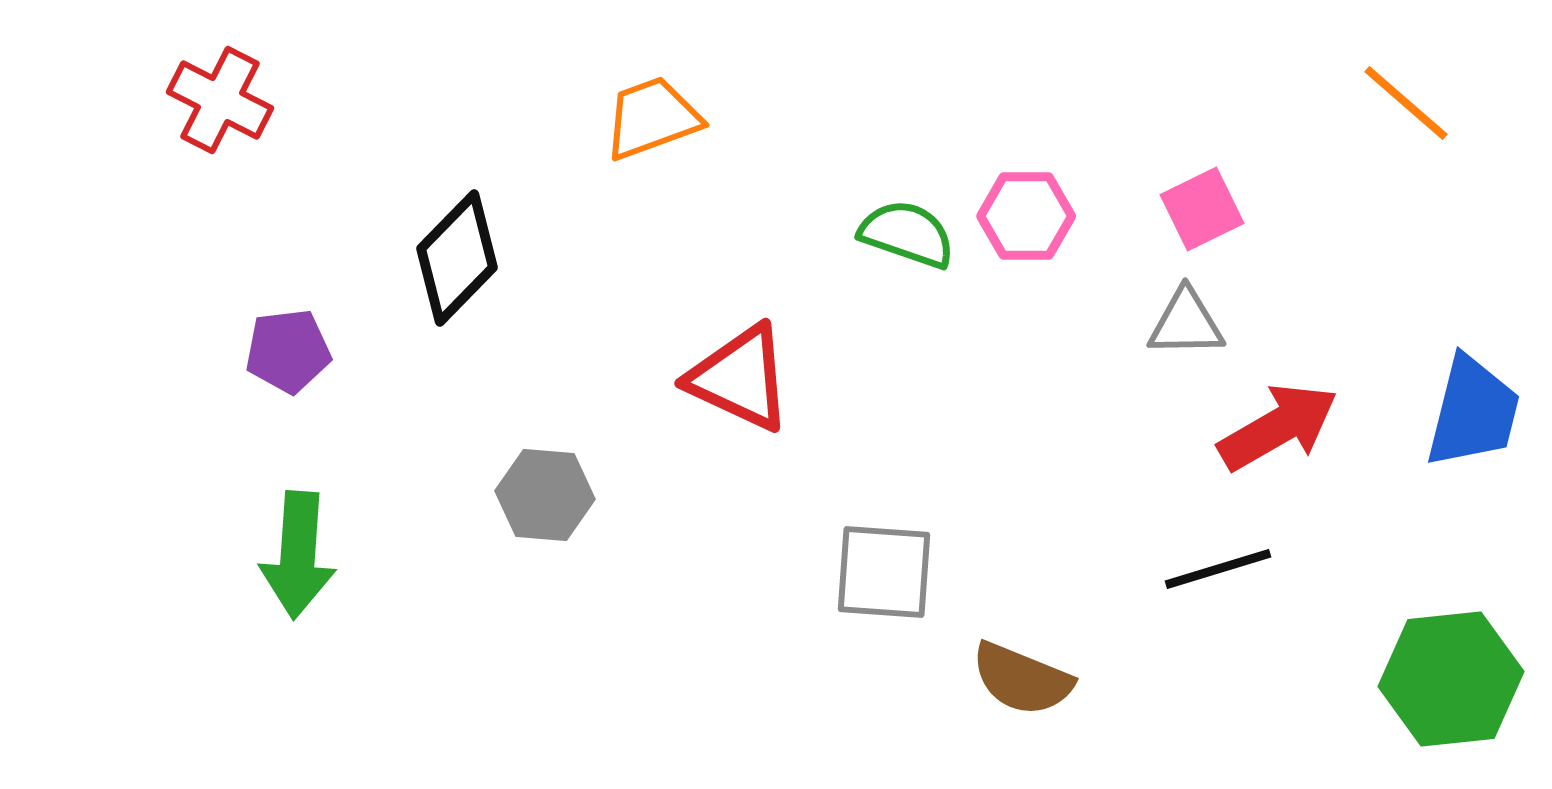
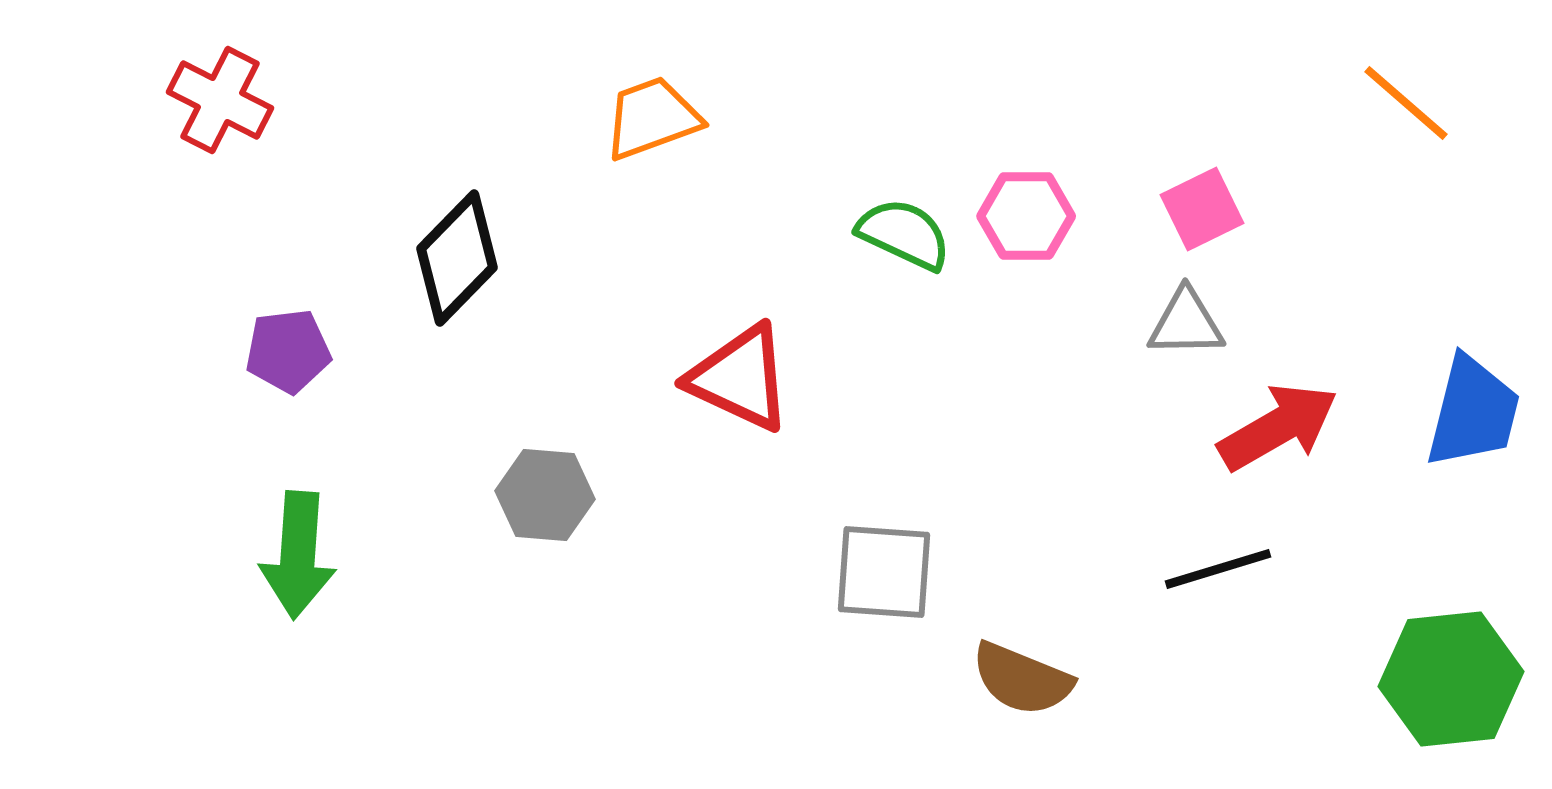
green semicircle: moved 3 px left; rotated 6 degrees clockwise
